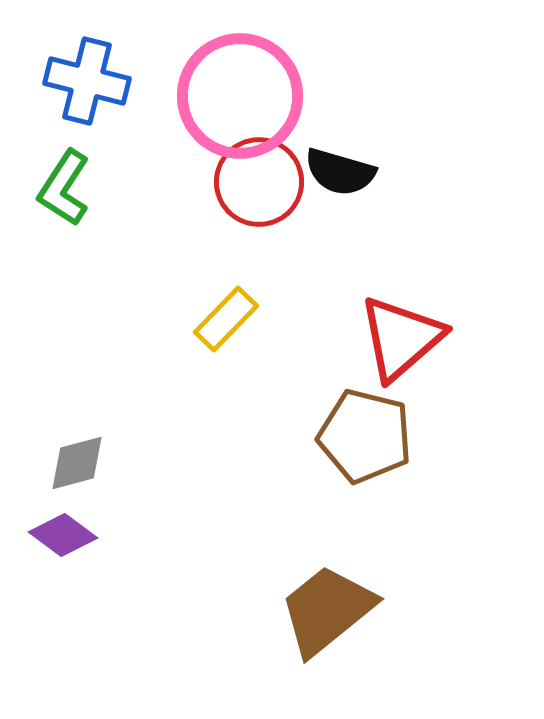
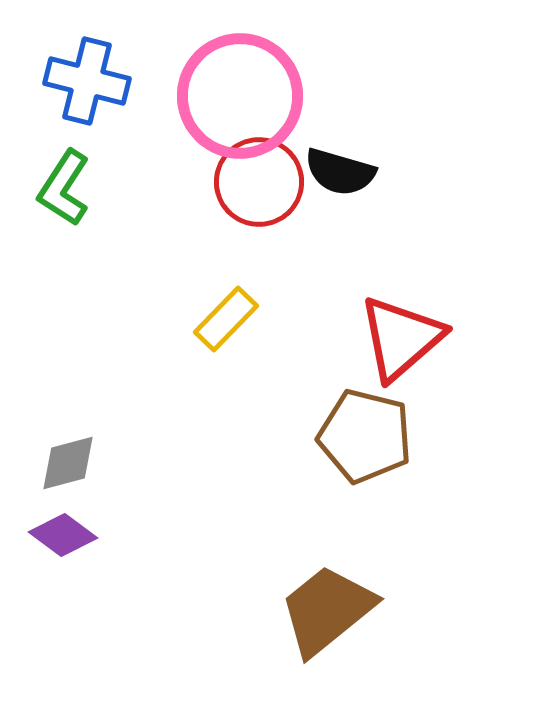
gray diamond: moved 9 px left
